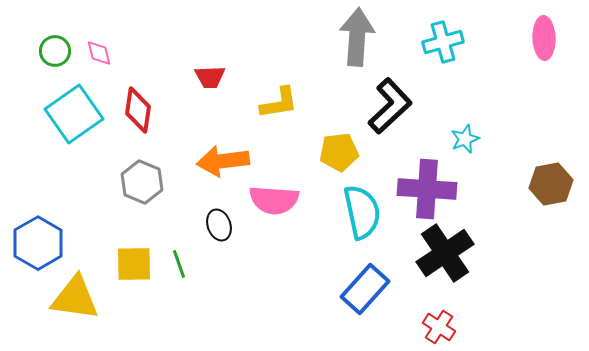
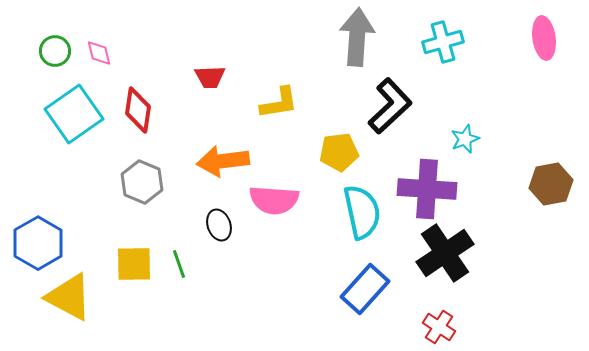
pink ellipse: rotated 6 degrees counterclockwise
yellow triangle: moved 6 px left, 1 px up; rotated 20 degrees clockwise
